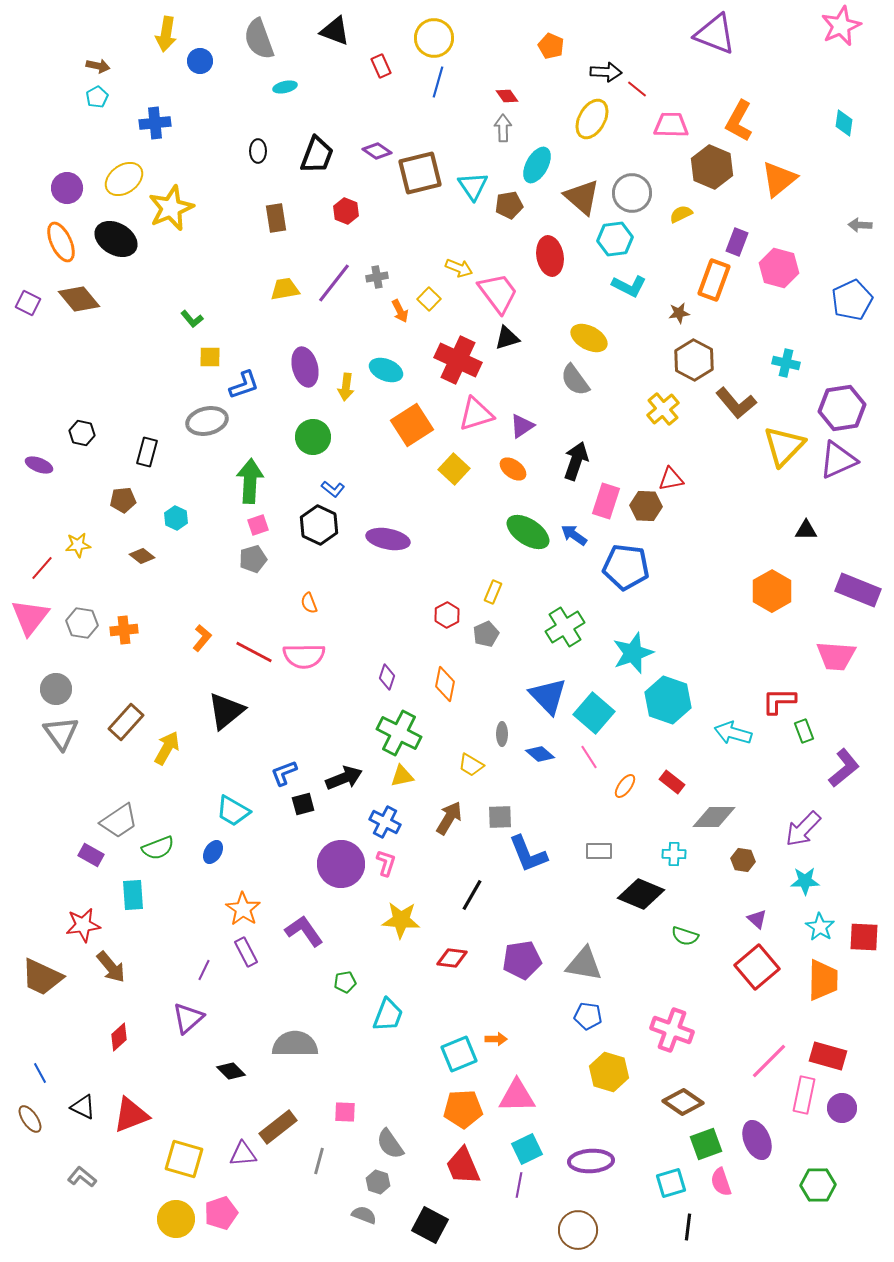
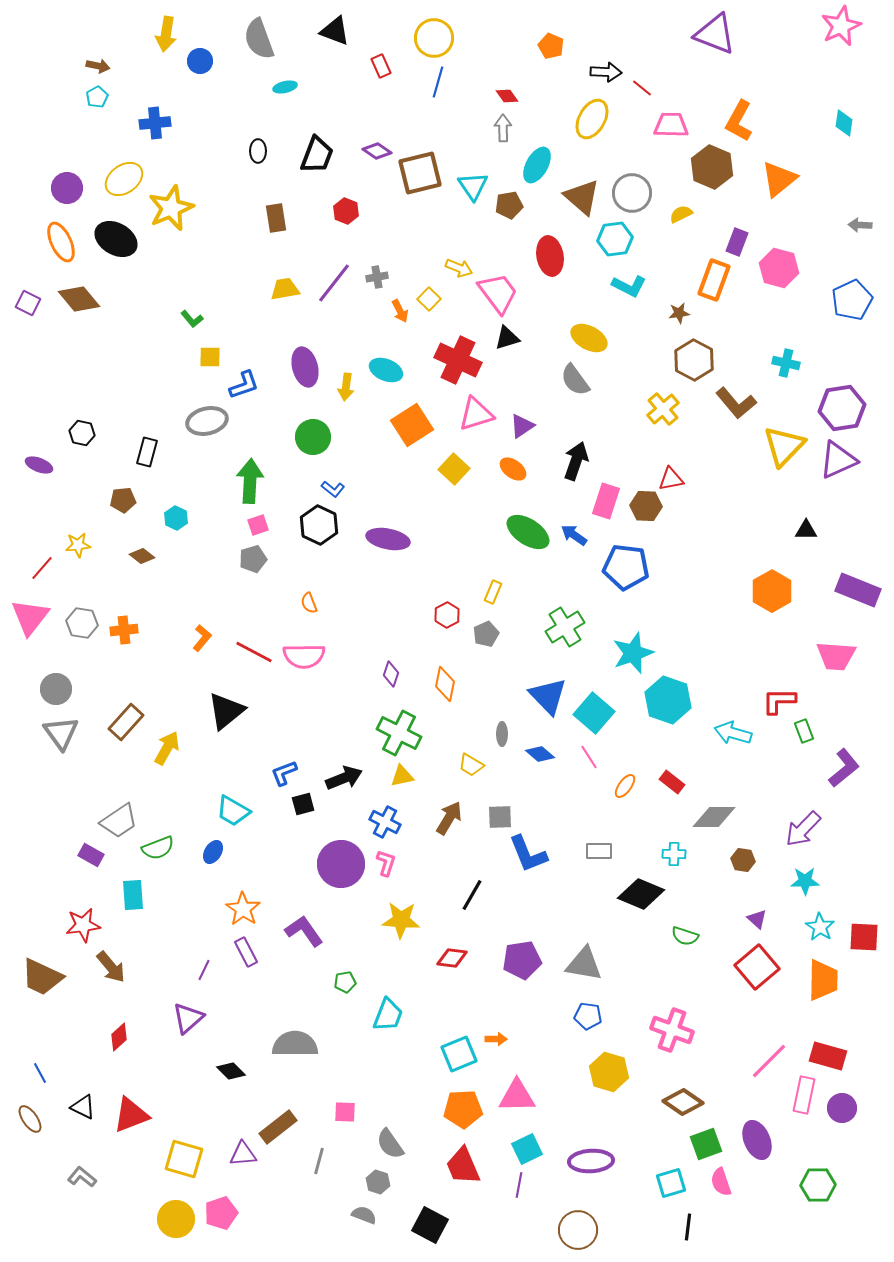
red line at (637, 89): moved 5 px right, 1 px up
purple diamond at (387, 677): moved 4 px right, 3 px up
